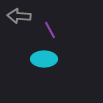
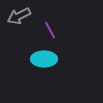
gray arrow: rotated 30 degrees counterclockwise
